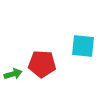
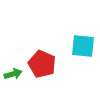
red pentagon: rotated 20 degrees clockwise
